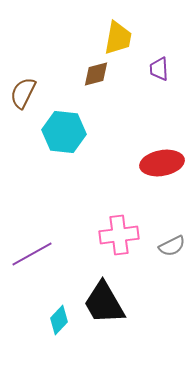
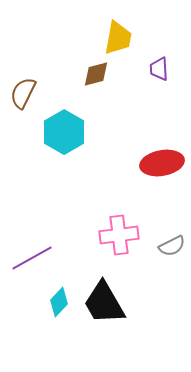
cyan hexagon: rotated 24 degrees clockwise
purple line: moved 4 px down
cyan diamond: moved 18 px up
